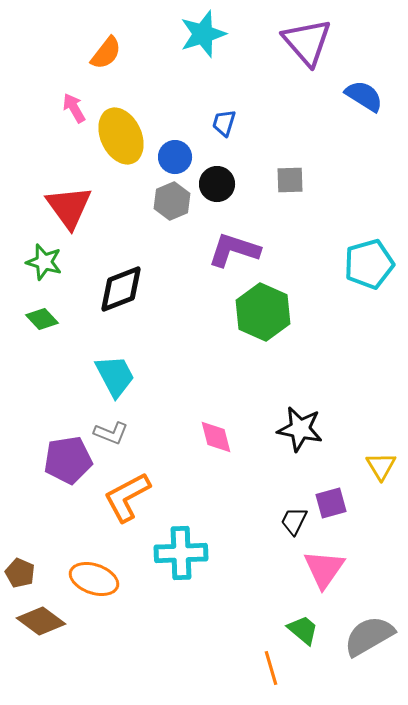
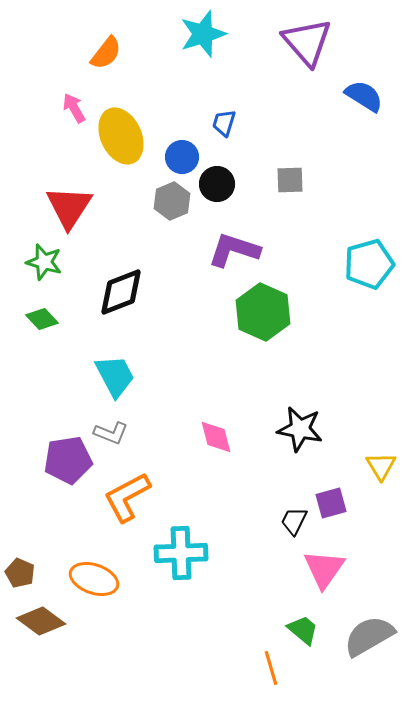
blue circle: moved 7 px right
red triangle: rotated 9 degrees clockwise
black diamond: moved 3 px down
